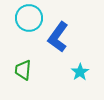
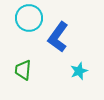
cyan star: moved 1 px left, 1 px up; rotated 12 degrees clockwise
